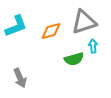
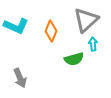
gray triangle: moved 2 px right, 2 px up; rotated 24 degrees counterclockwise
cyan L-shape: rotated 45 degrees clockwise
orange diamond: rotated 55 degrees counterclockwise
cyan arrow: moved 2 px up
